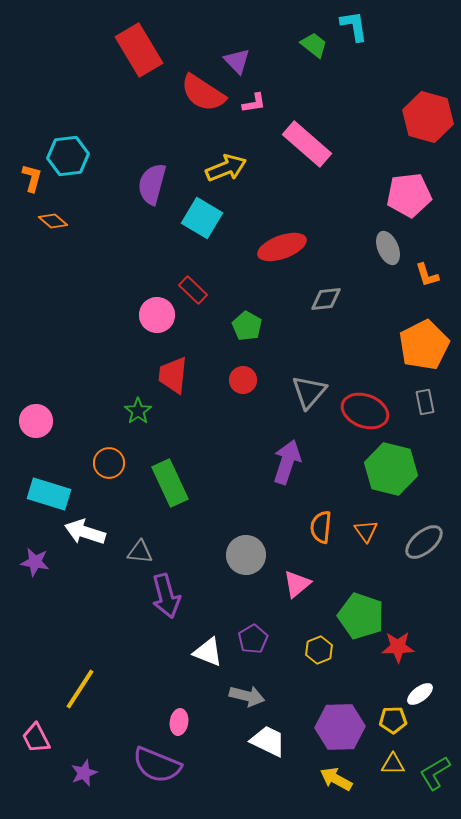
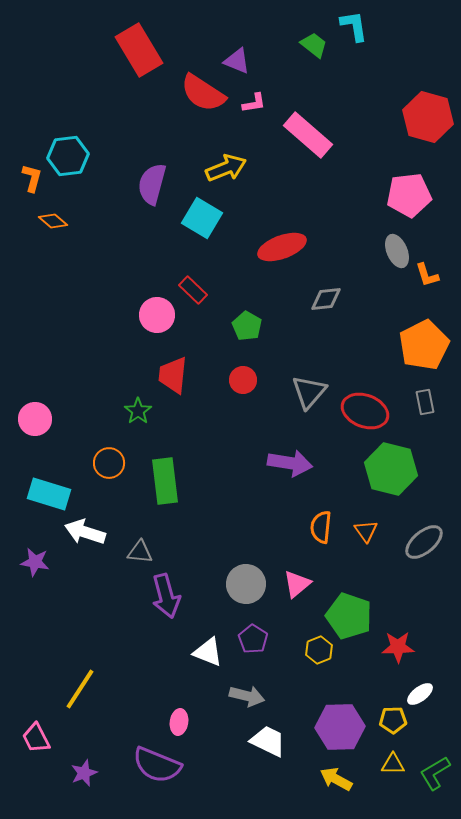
purple triangle at (237, 61): rotated 24 degrees counterclockwise
pink rectangle at (307, 144): moved 1 px right, 9 px up
gray ellipse at (388, 248): moved 9 px right, 3 px down
pink circle at (36, 421): moved 1 px left, 2 px up
purple arrow at (287, 462): moved 3 px right, 1 px down; rotated 81 degrees clockwise
green rectangle at (170, 483): moved 5 px left, 2 px up; rotated 18 degrees clockwise
gray circle at (246, 555): moved 29 px down
green pentagon at (361, 616): moved 12 px left
purple pentagon at (253, 639): rotated 8 degrees counterclockwise
